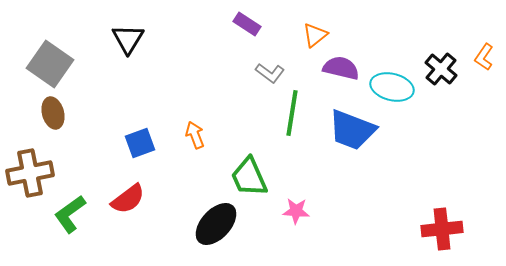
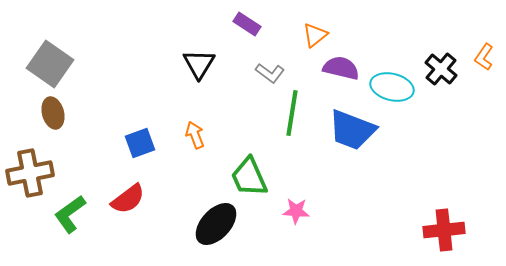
black triangle: moved 71 px right, 25 px down
red cross: moved 2 px right, 1 px down
